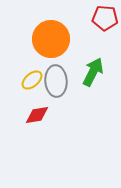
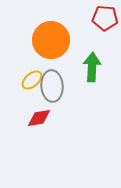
orange circle: moved 1 px down
green arrow: moved 1 px left, 5 px up; rotated 24 degrees counterclockwise
gray ellipse: moved 4 px left, 5 px down
red diamond: moved 2 px right, 3 px down
